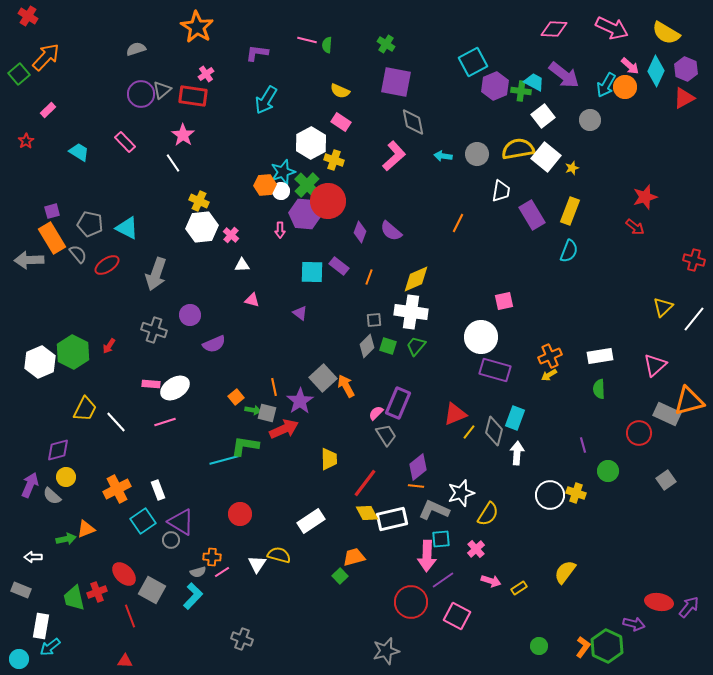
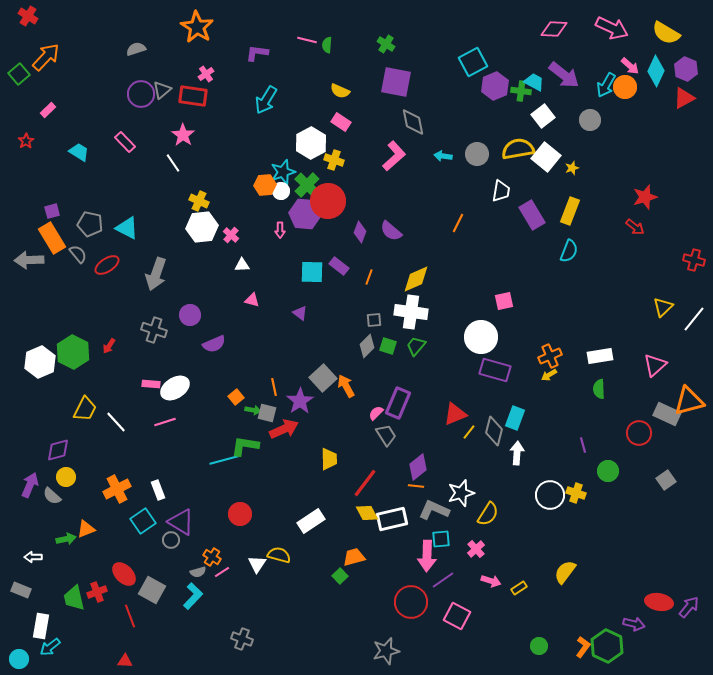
orange cross at (212, 557): rotated 30 degrees clockwise
